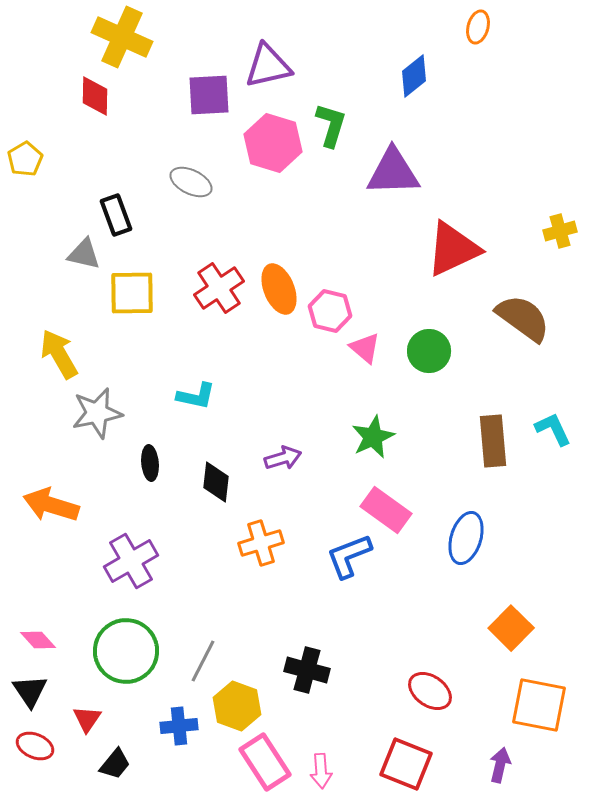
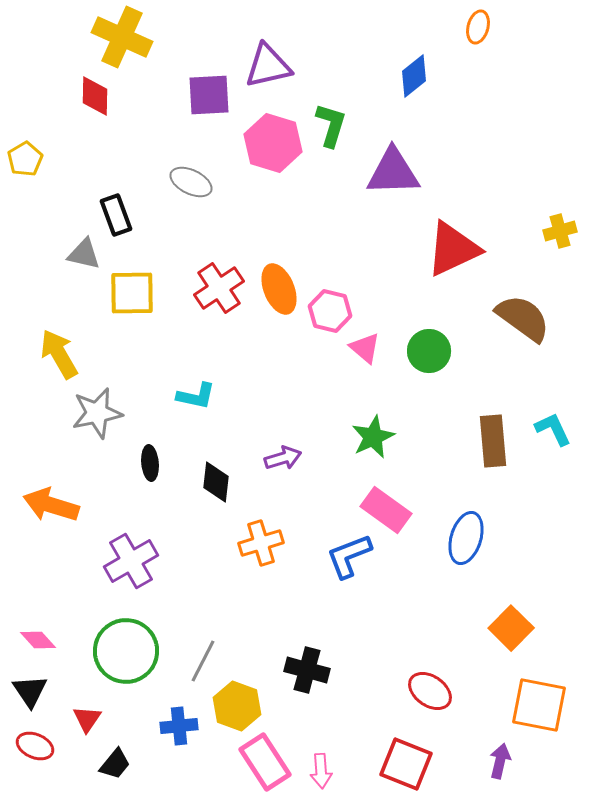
purple arrow at (500, 765): moved 4 px up
